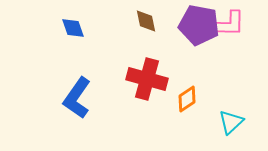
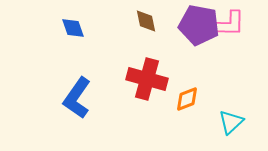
orange diamond: rotated 12 degrees clockwise
